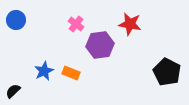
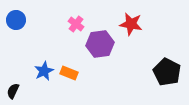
red star: moved 1 px right
purple hexagon: moved 1 px up
orange rectangle: moved 2 px left
black semicircle: rotated 21 degrees counterclockwise
